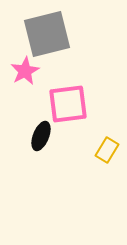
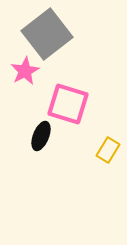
gray square: rotated 24 degrees counterclockwise
pink square: rotated 24 degrees clockwise
yellow rectangle: moved 1 px right
